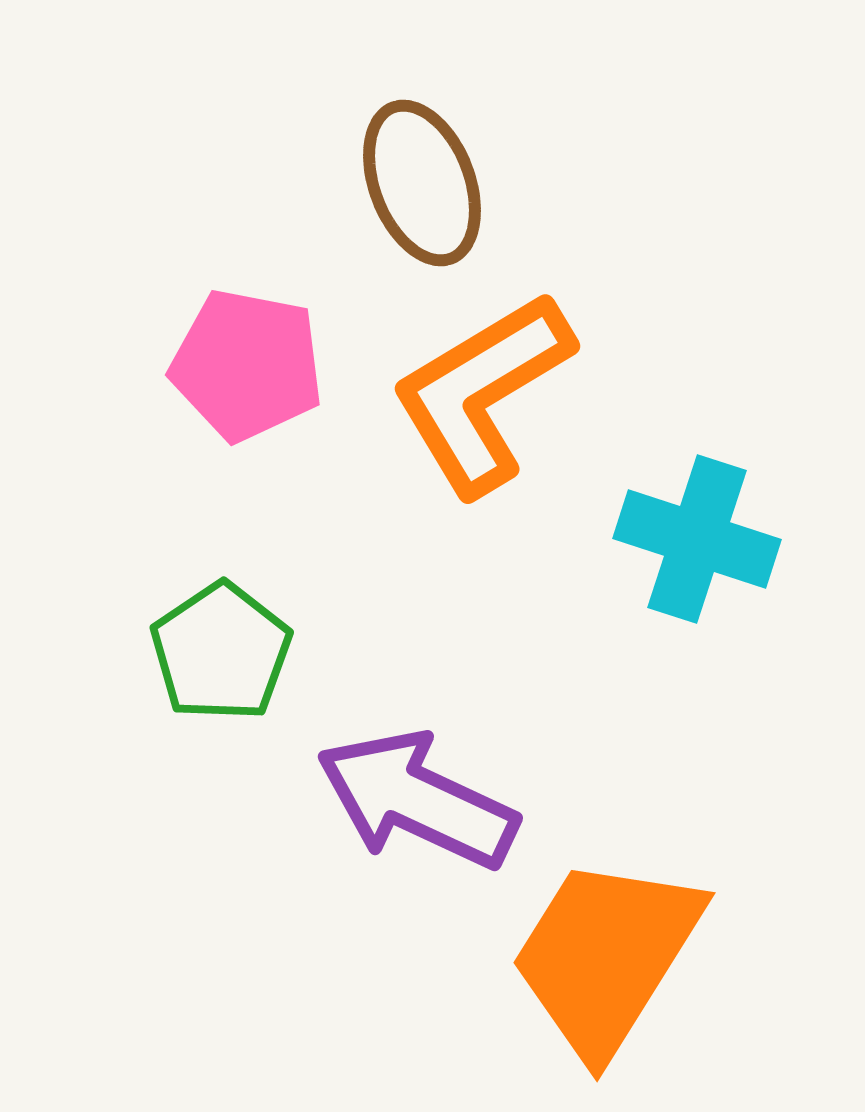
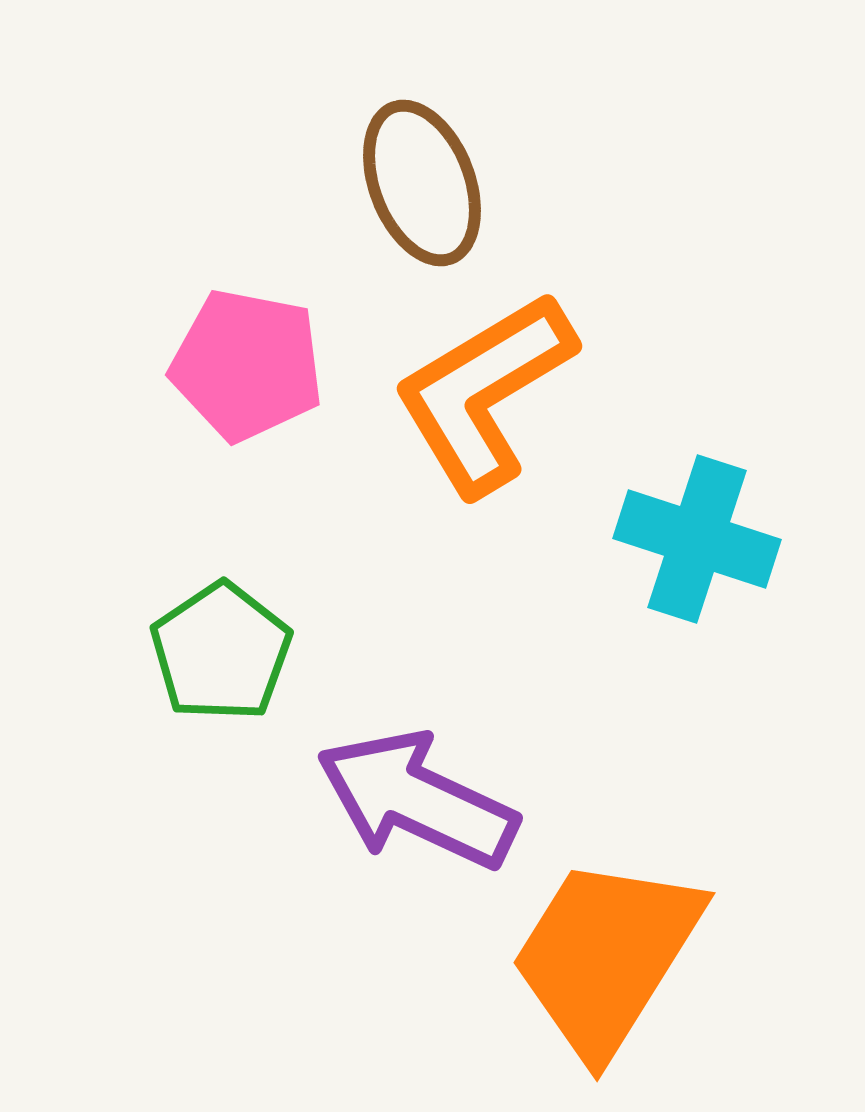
orange L-shape: moved 2 px right
